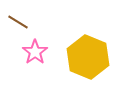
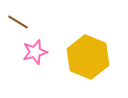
pink star: rotated 20 degrees clockwise
